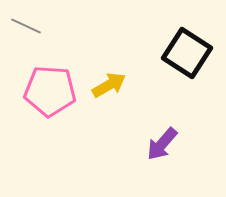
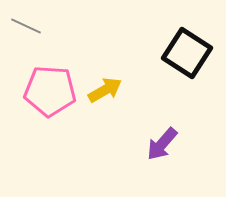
yellow arrow: moved 4 px left, 5 px down
